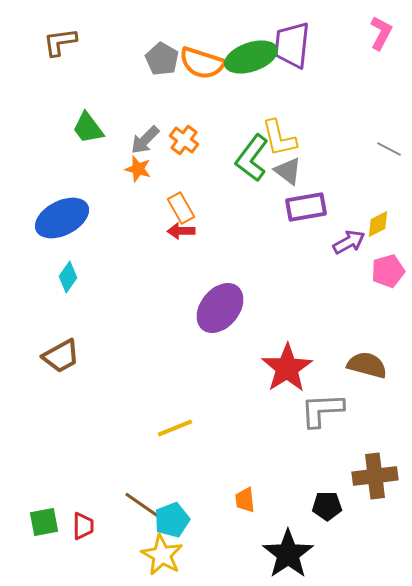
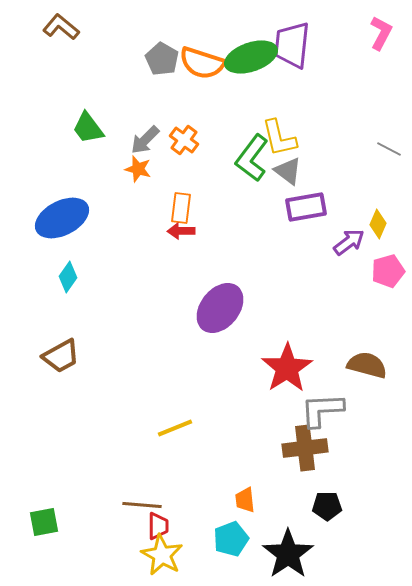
brown L-shape: moved 1 px right, 15 px up; rotated 48 degrees clockwise
orange rectangle: rotated 36 degrees clockwise
yellow diamond: rotated 40 degrees counterclockwise
purple arrow: rotated 8 degrees counterclockwise
brown cross: moved 70 px left, 28 px up
brown line: rotated 30 degrees counterclockwise
cyan pentagon: moved 59 px right, 19 px down
red trapezoid: moved 75 px right
